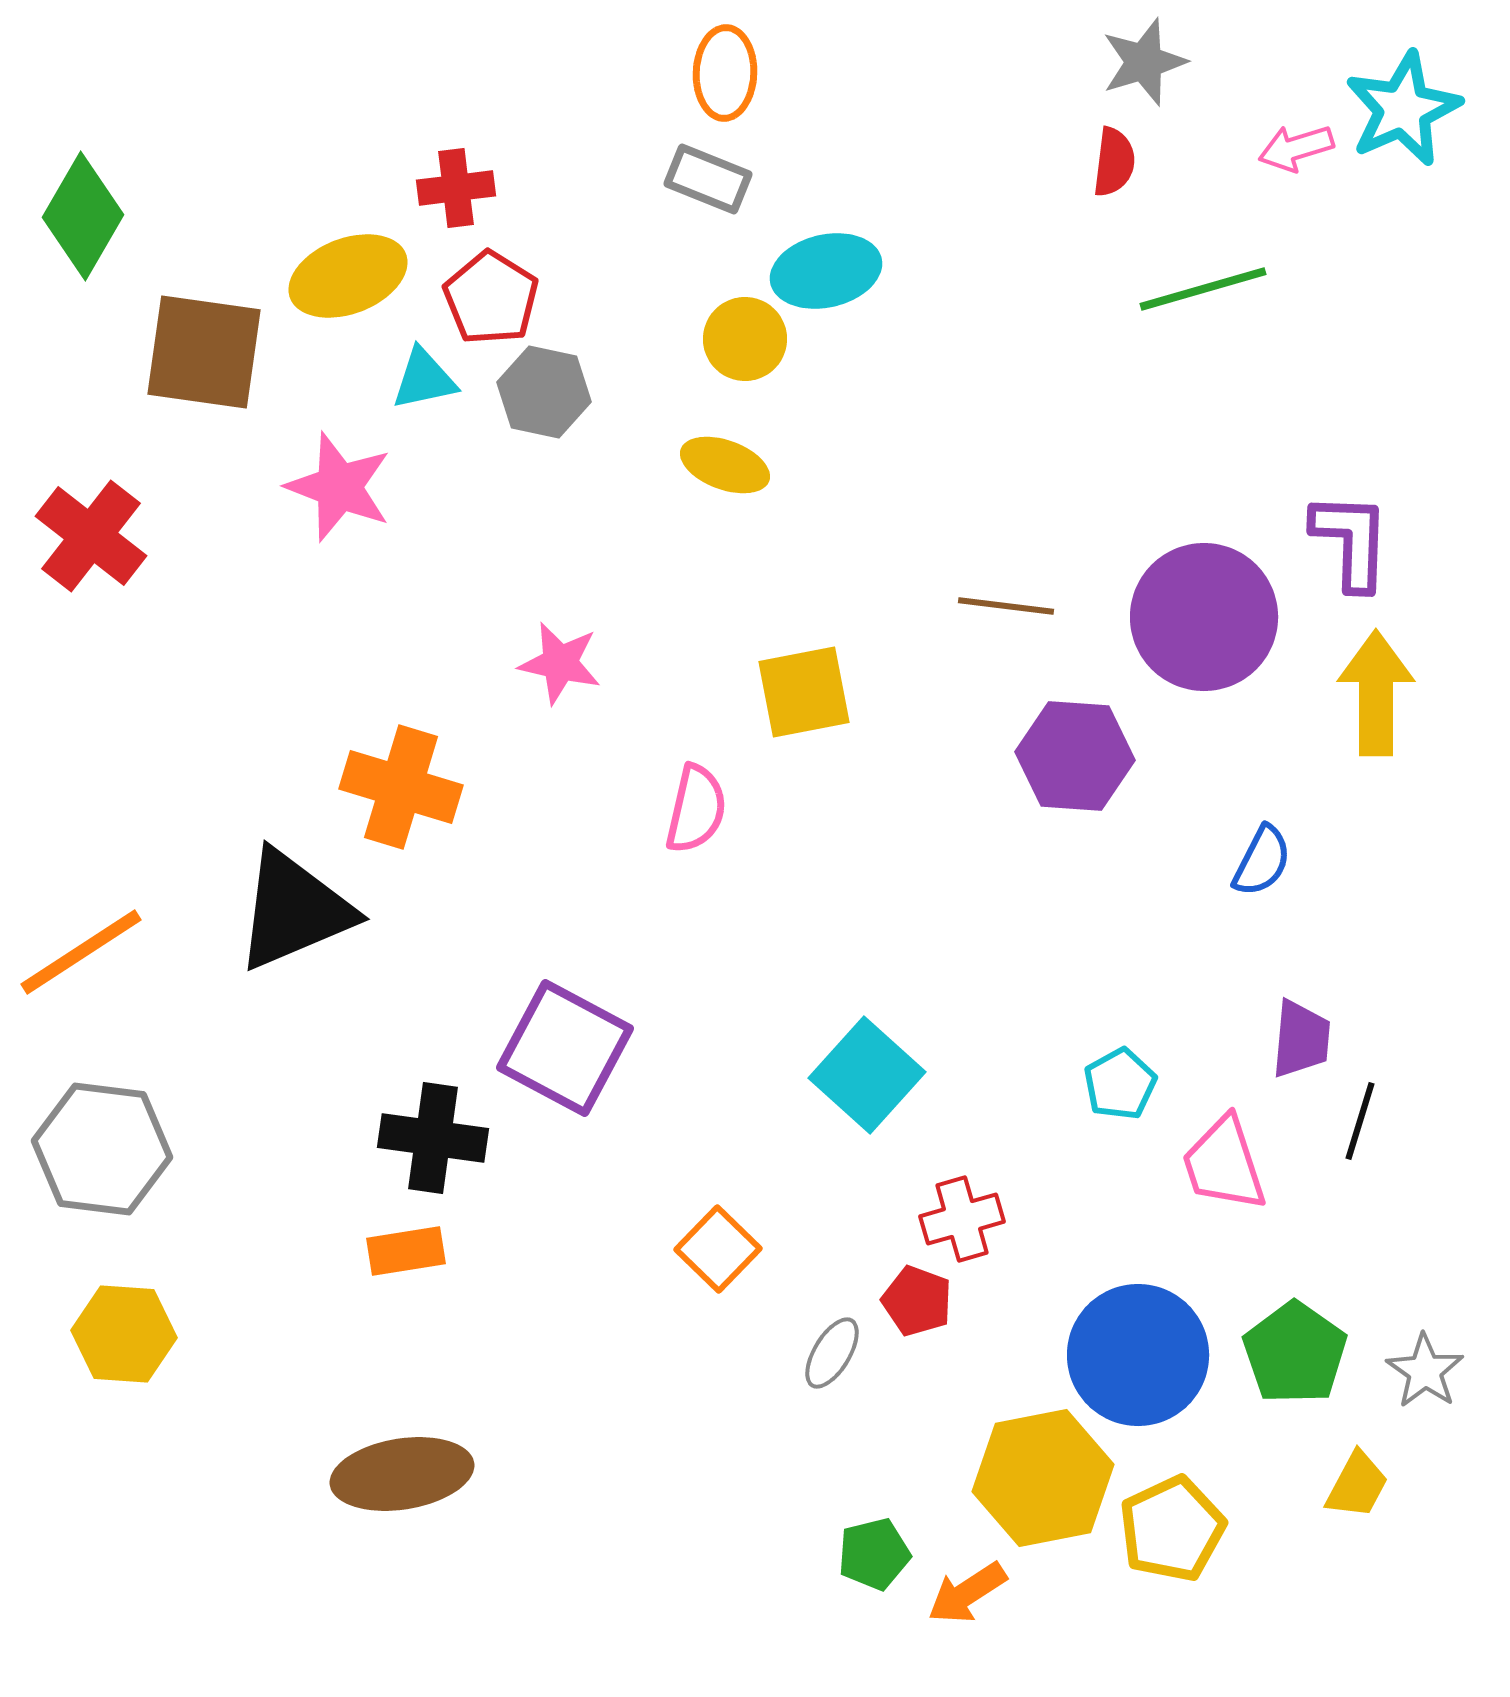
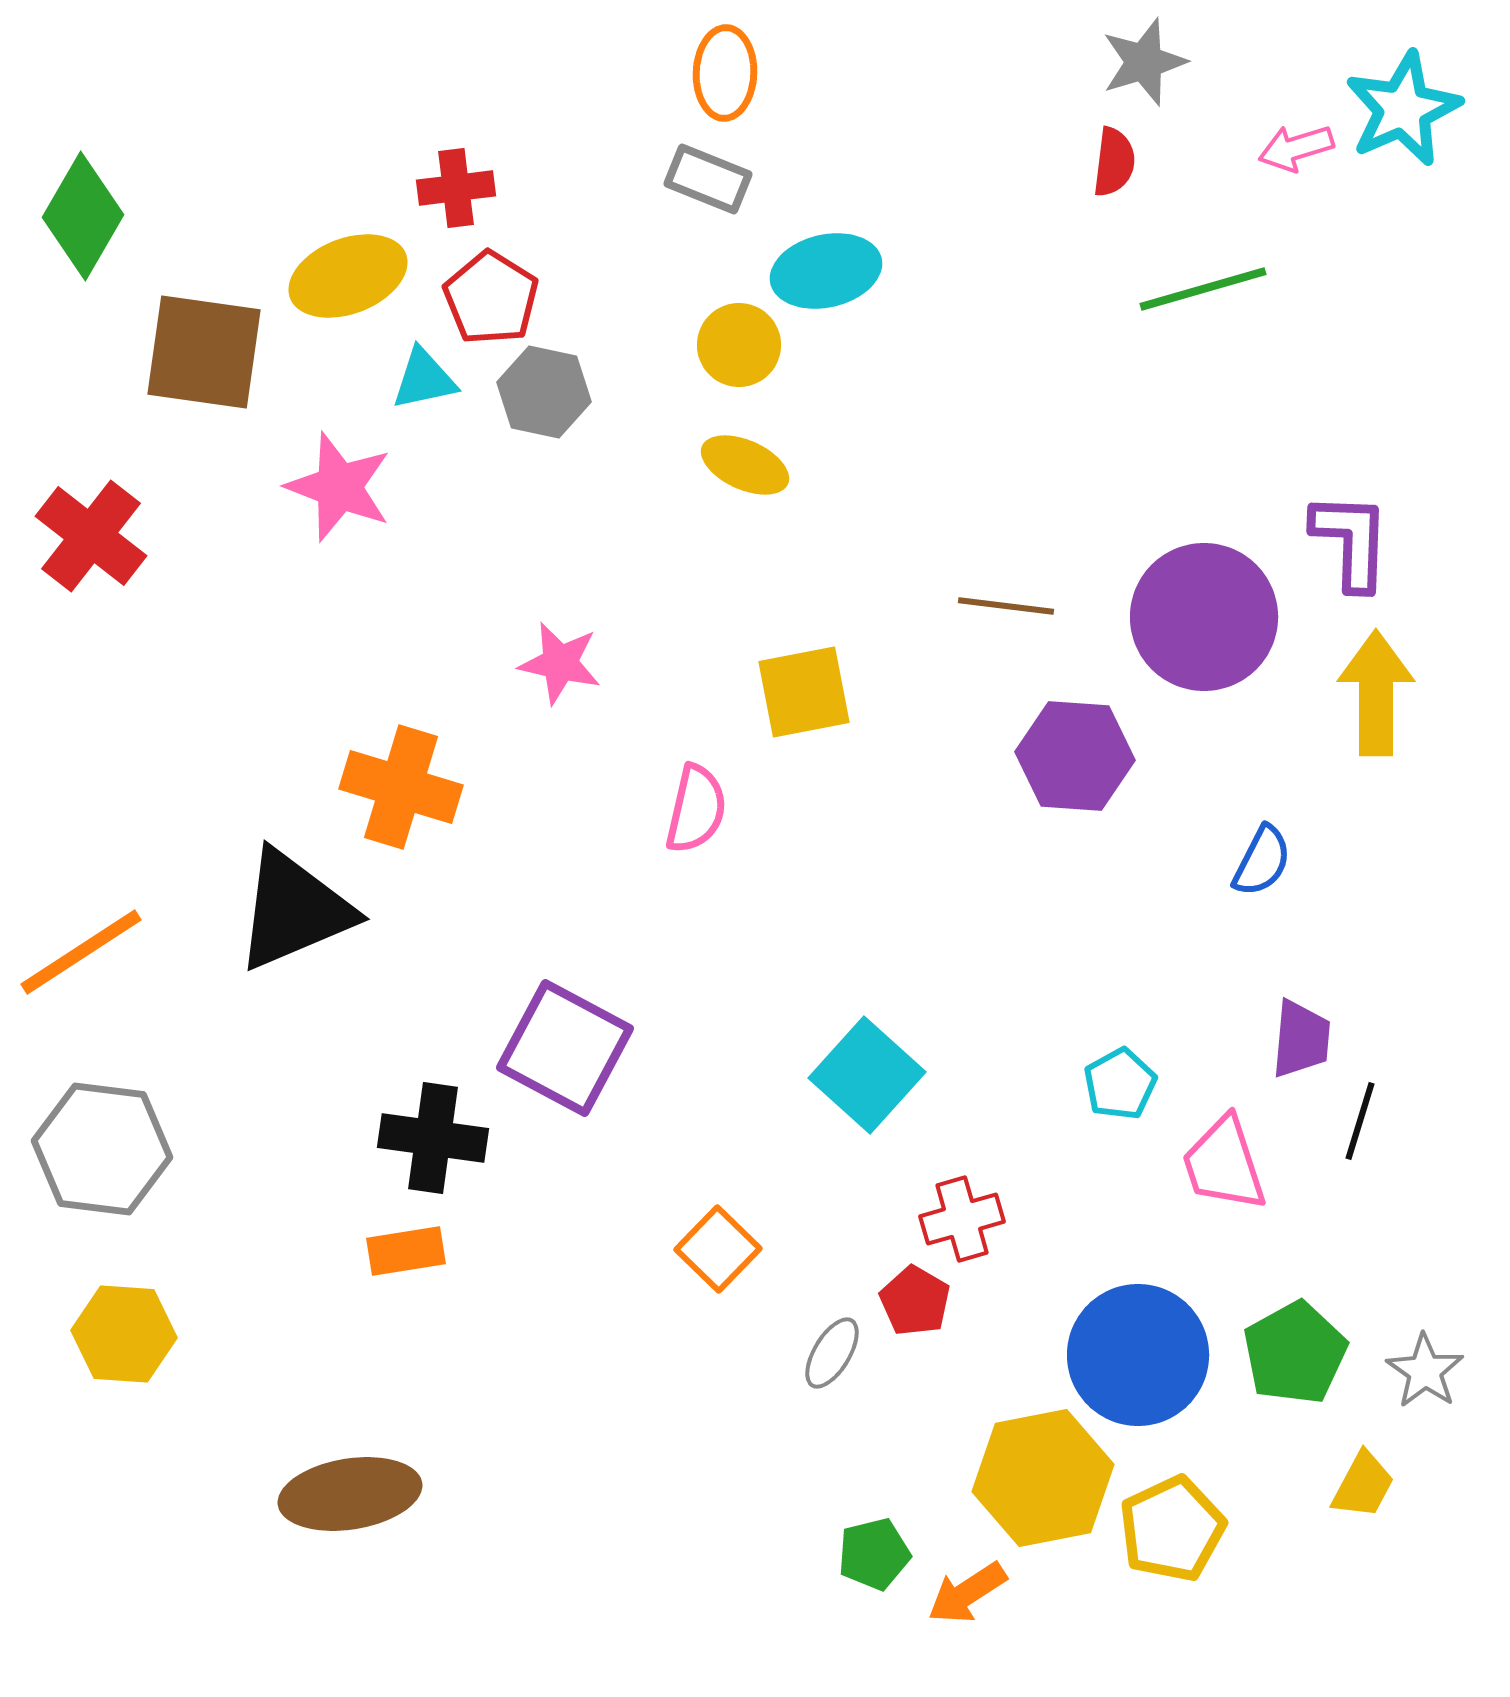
yellow circle at (745, 339): moved 6 px left, 6 px down
yellow ellipse at (725, 465): moved 20 px right; rotated 4 degrees clockwise
red pentagon at (917, 1301): moved 2 px left; rotated 10 degrees clockwise
green pentagon at (1295, 1353): rotated 8 degrees clockwise
brown ellipse at (402, 1474): moved 52 px left, 20 px down
yellow trapezoid at (1357, 1485): moved 6 px right
